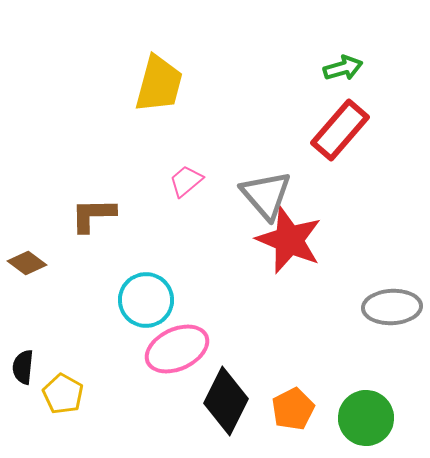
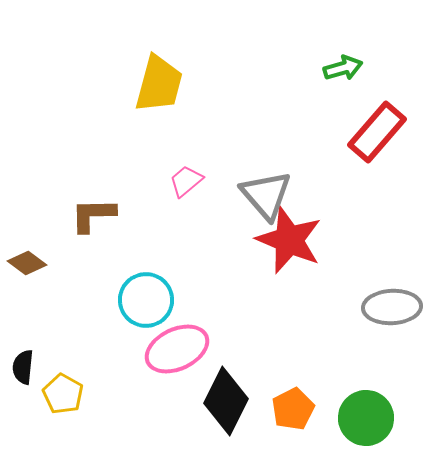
red rectangle: moved 37 px right, 2 px down
